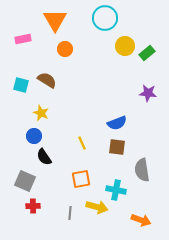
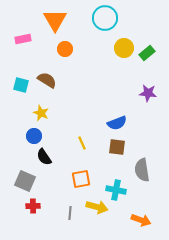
yellow circle: moved 1 px left, 2 px down
